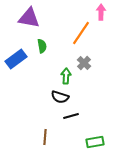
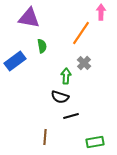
blue rectangle: moved 1 px left, 2 px down
